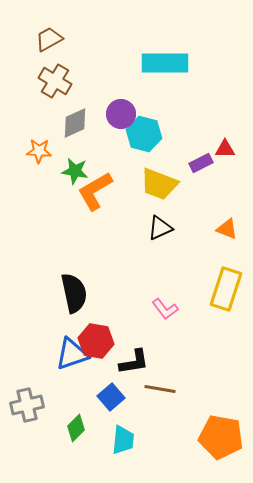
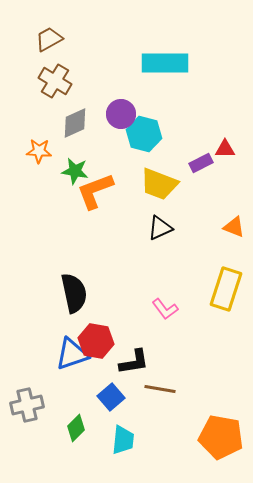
orange L-shape: rotated 9 degrees clockwise
orange triangle: moved 7 px right, 2 px up
